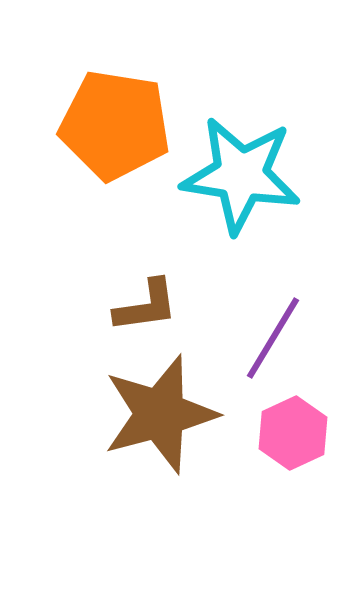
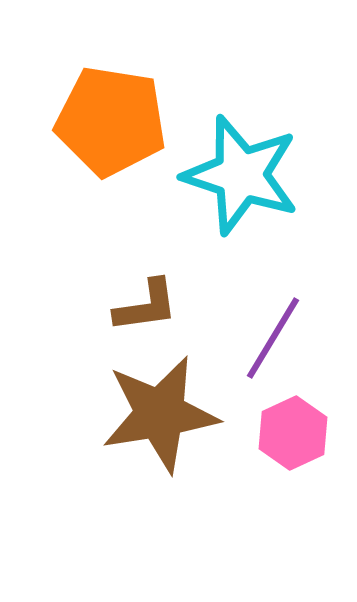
orange pentagon: moved 4 px left, 4 px up
cyan star: rotated 9 degrees clockwise
brown star: rotated 6 degrees clockwise
